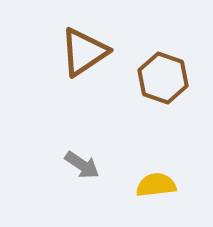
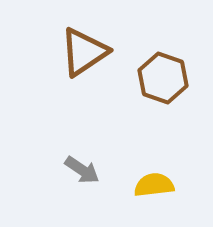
gray arrow: moved 5 px down
yellow semicircle: moved 2 px left
